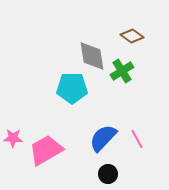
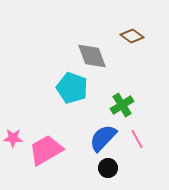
gray diamond: rotated 12 degrees counterclockwise
green cross: moved 34 px down
cyan pentagon: rotated 20 degrees clockwise
black circle: moved 6 px up
